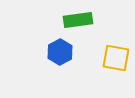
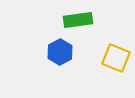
yellow square: rotated 12 degrees clockwise
